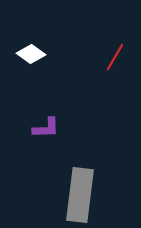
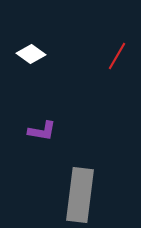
red line: moved 2 px right, 1 px up
purple L-shape: moved 4 px left, 3 px down; rotated 12 degrees clockwise
